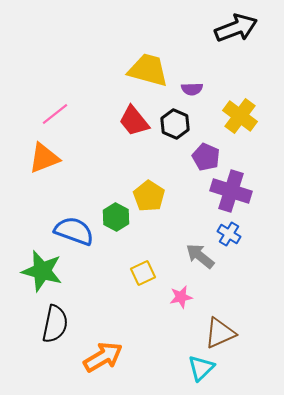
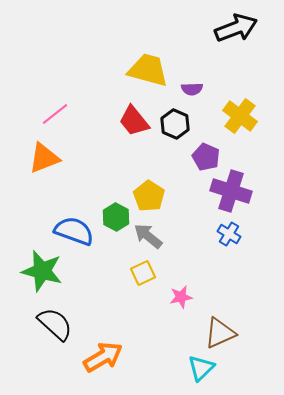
gray arrow: moved 52 px left, 20 px up
black semicircle: rotated 60 degrees counterclockwise
